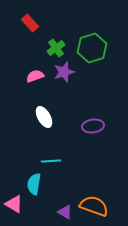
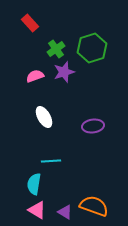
green cross: moved 1 px down
pink triangle: moved 23 px right, 6 px down
